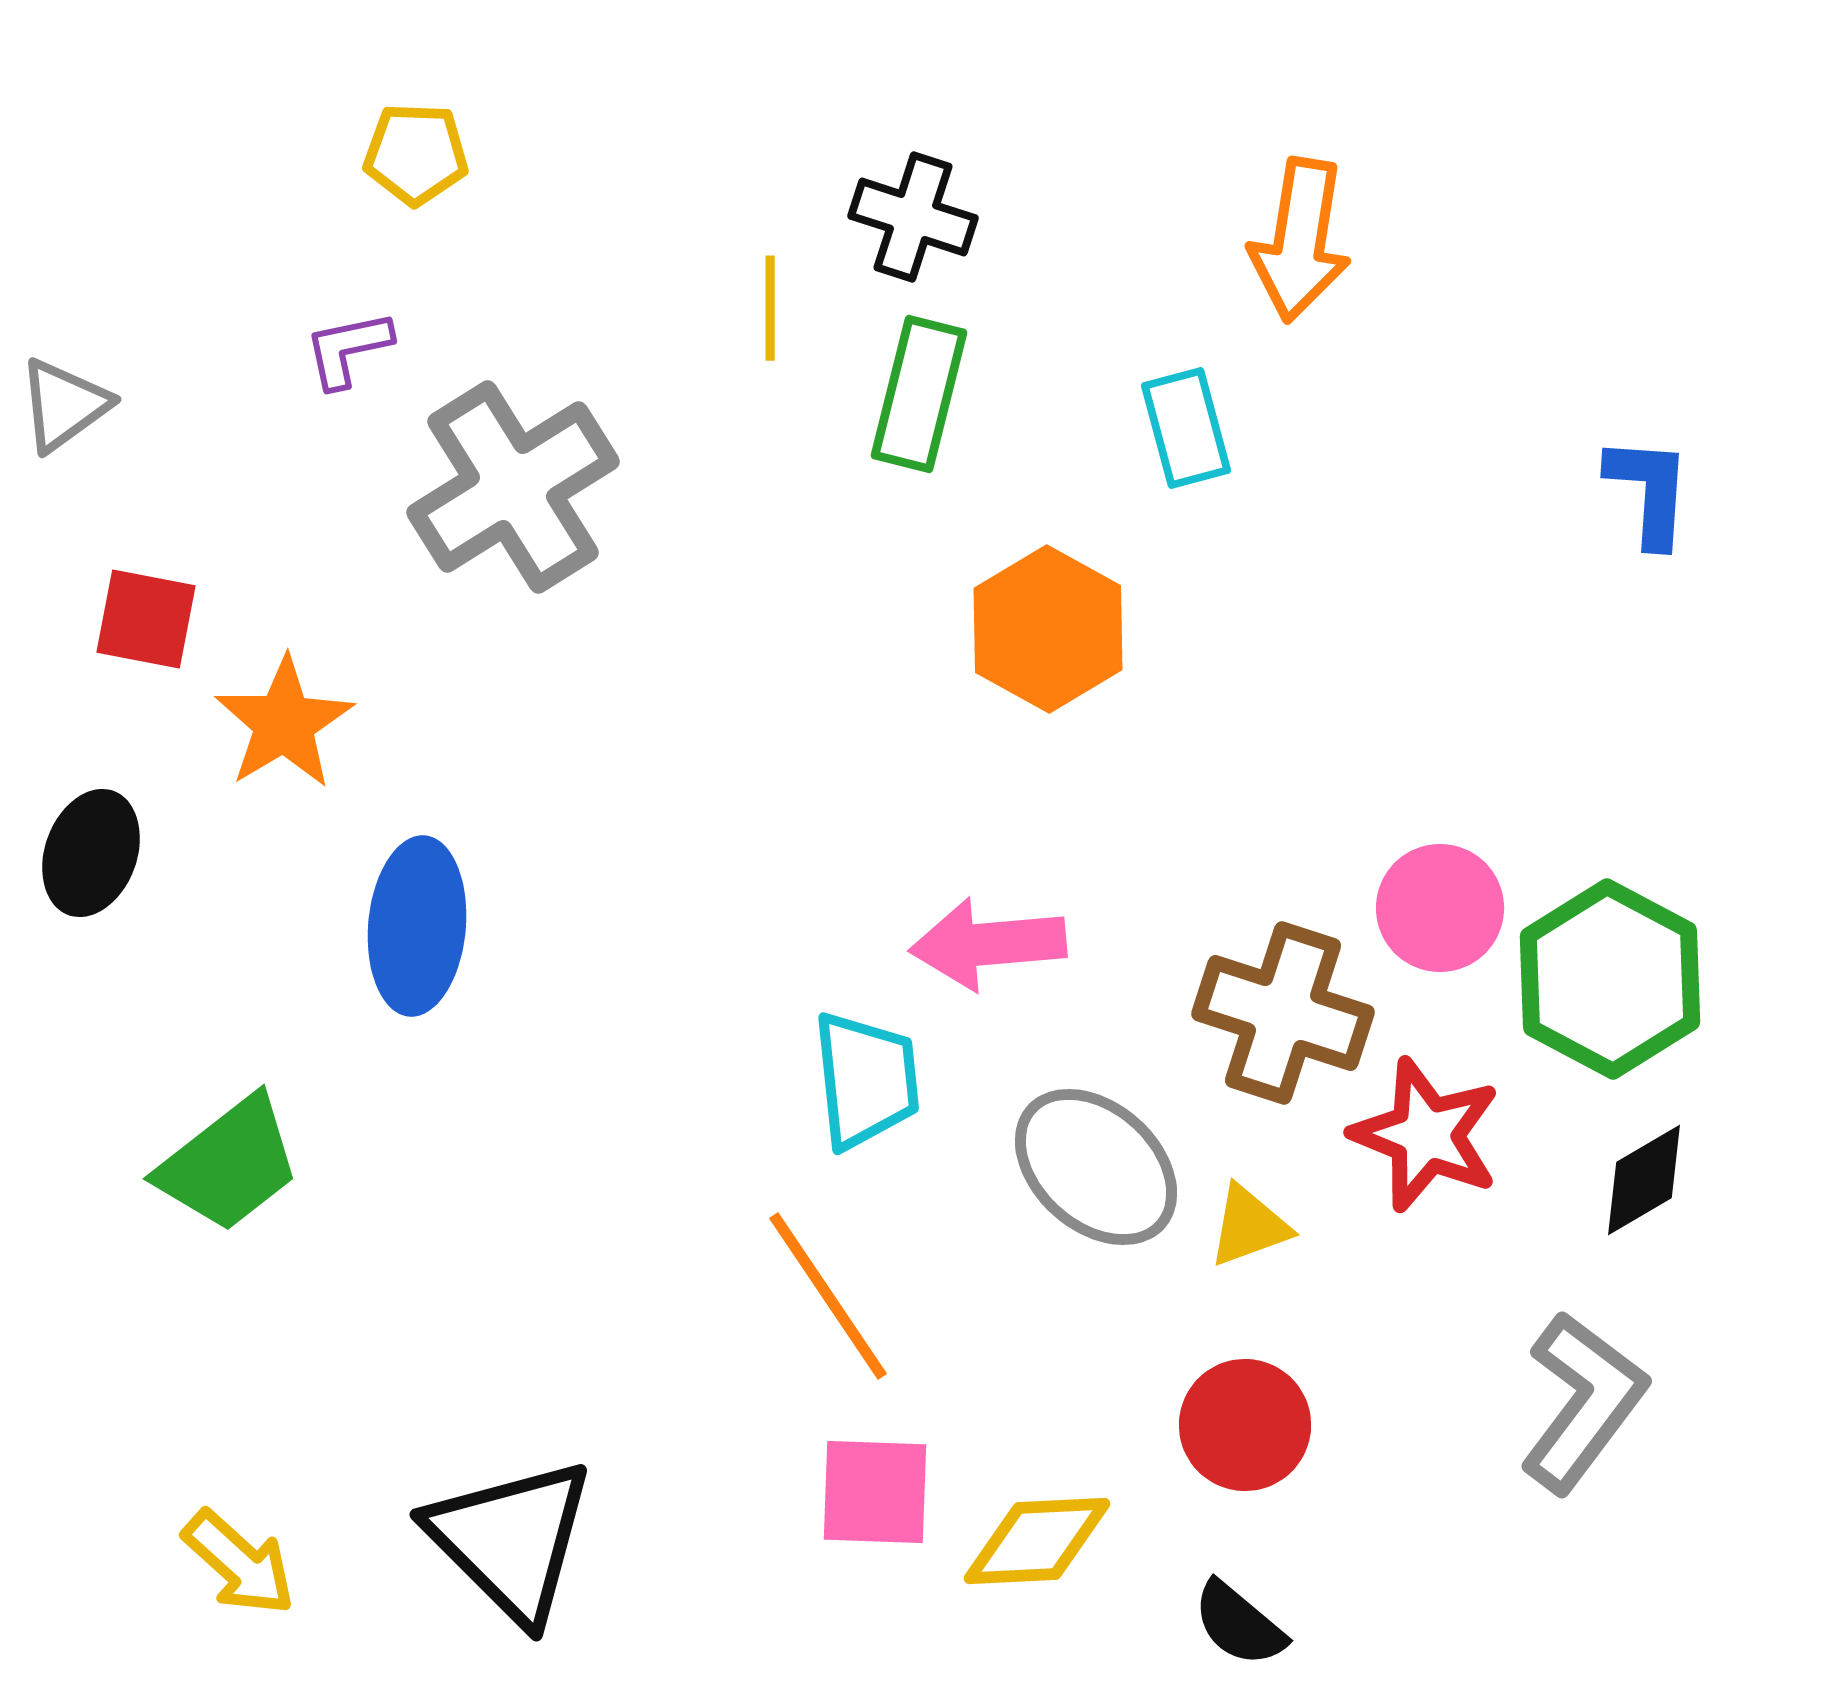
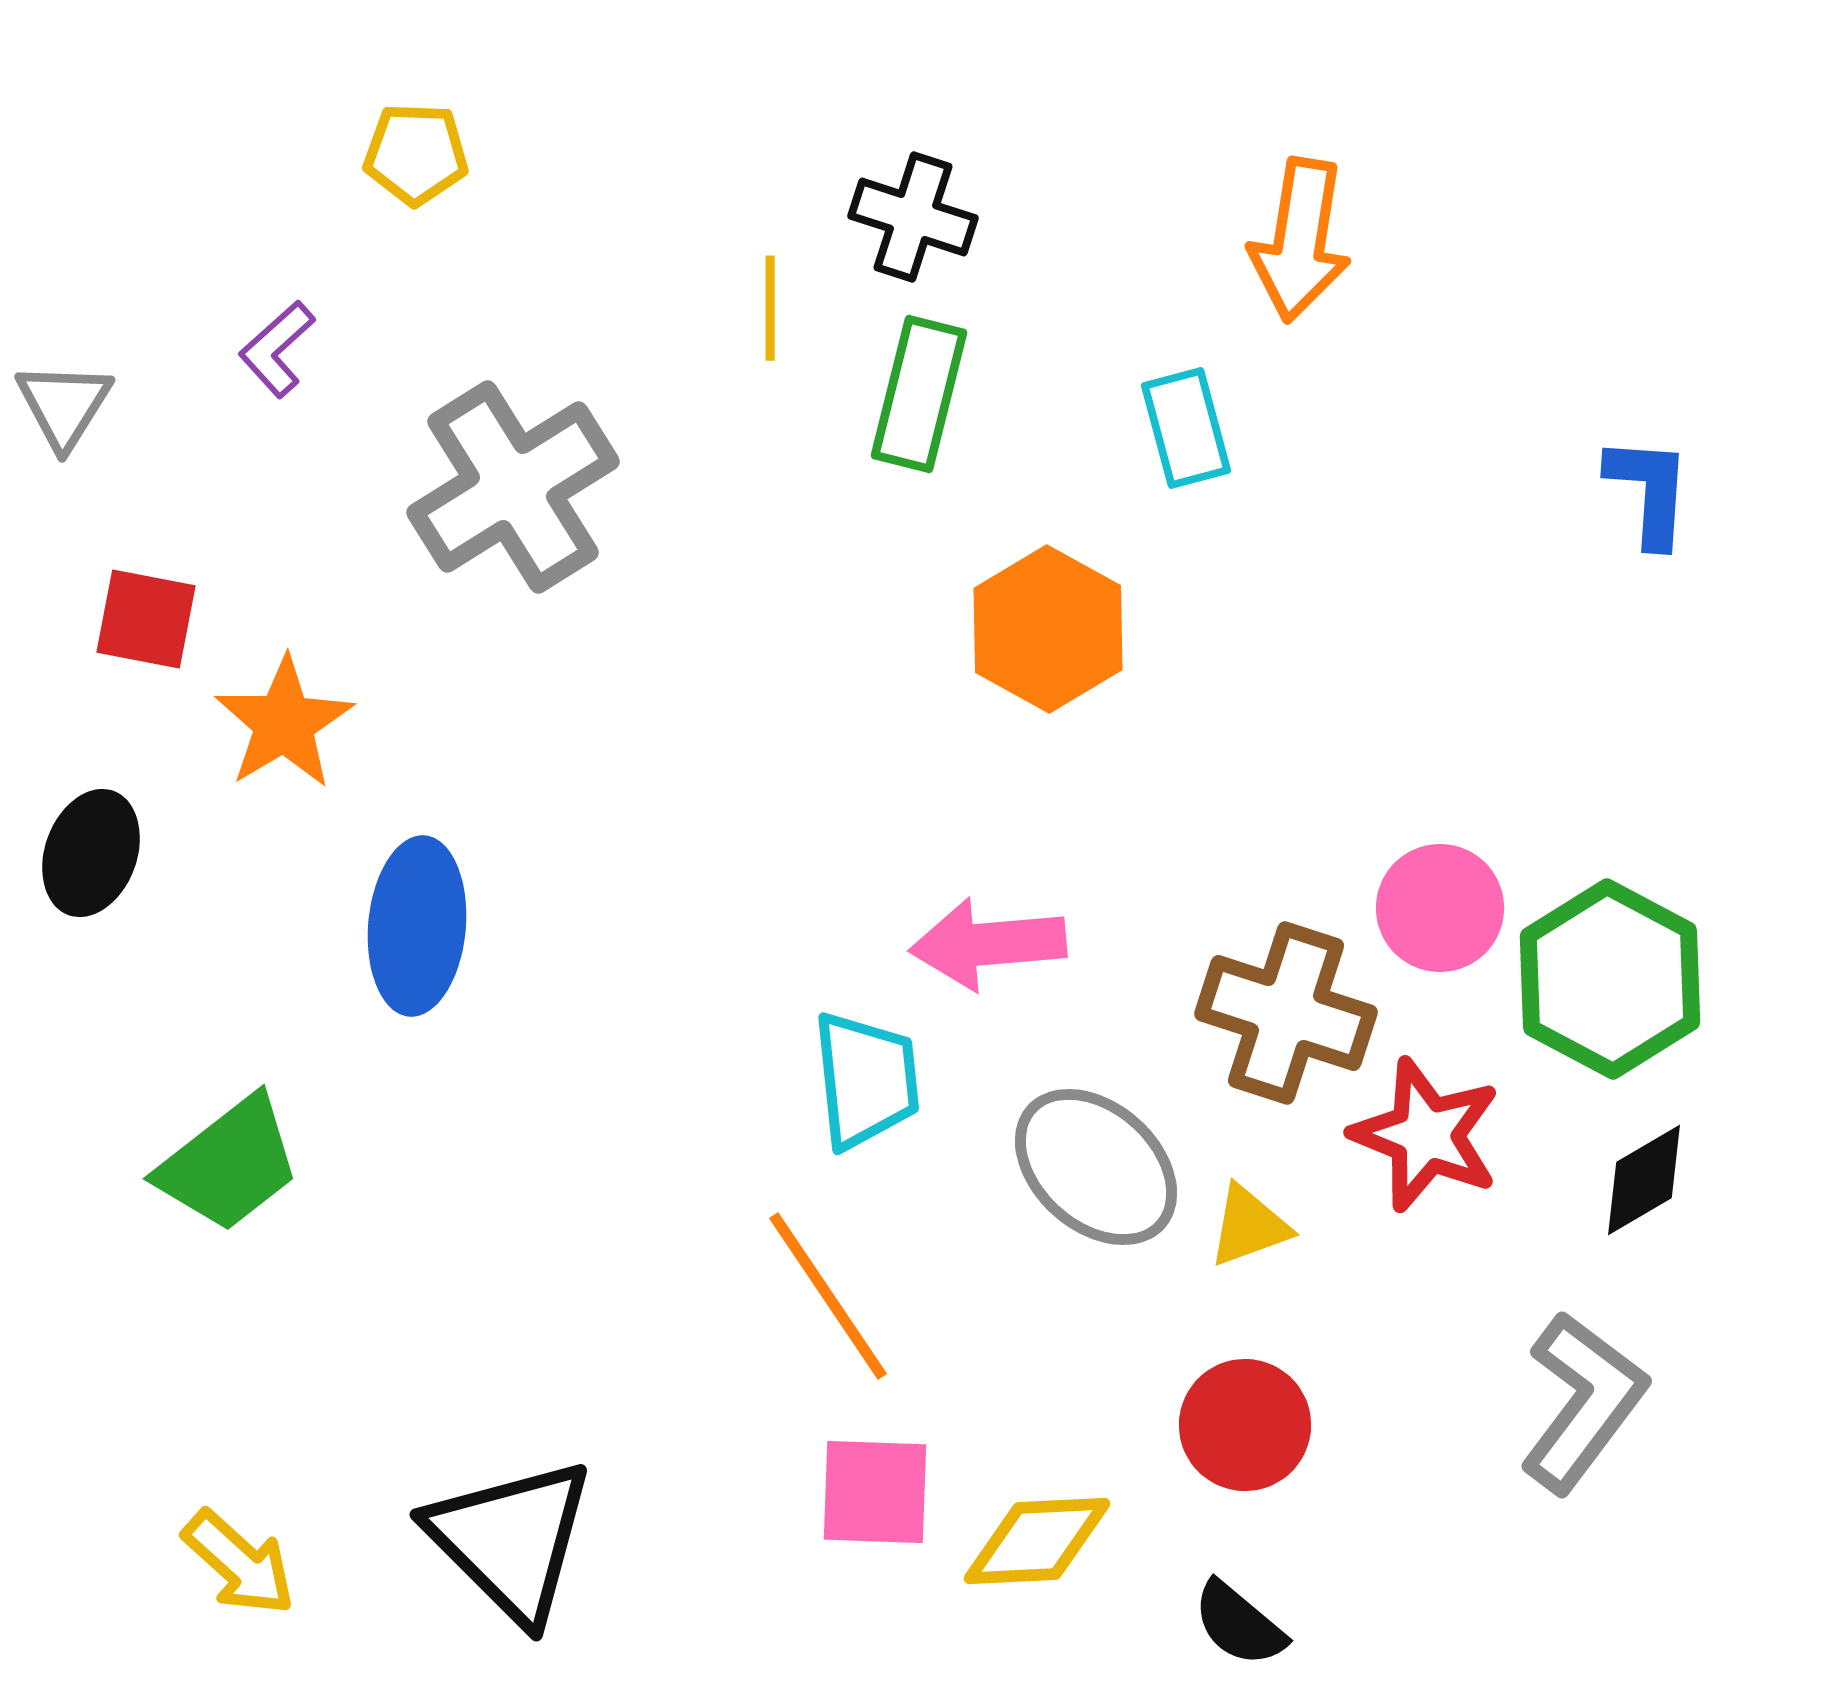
purple L-shape: moved 71 px left; rotated 30 degrees counterclockwise
gray triangle: rotated 22 degrees counterclockwise
brown cross: moved 3 px right
